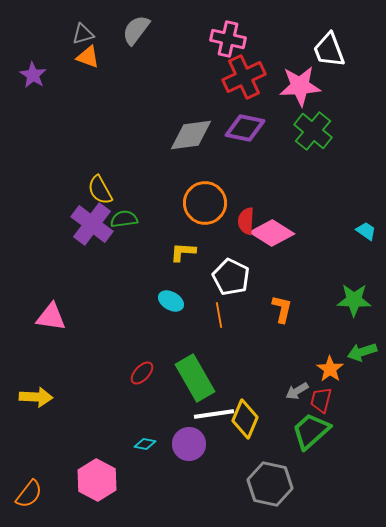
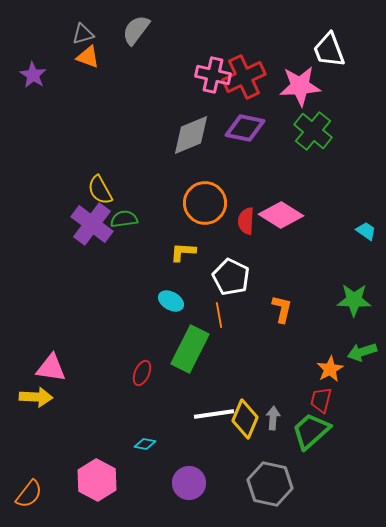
pink cross: moved 15 px left, 36 px down
gray diamond: rotated 15 degrees counterclockwise
pink diamond: moved 9 px right, 18 px up
pink triangle: moved 51 px down
orange star: rotated 8 degrees clockwise
red ellipse: rotated 20 degrees counterclockwise
green rectangle: moved 5 px left, 29 px up; rotated 57 degrees clockwise
gray arrow: moved 24 px left, 27 px down; rotated 125 degrees clockwise
purple circle: moved 39 px down
